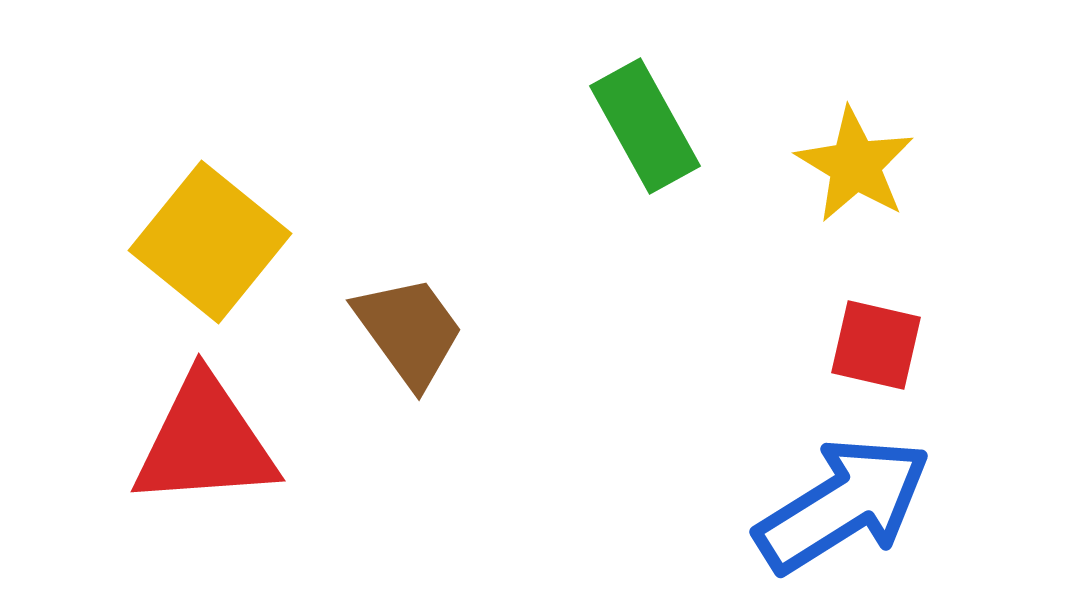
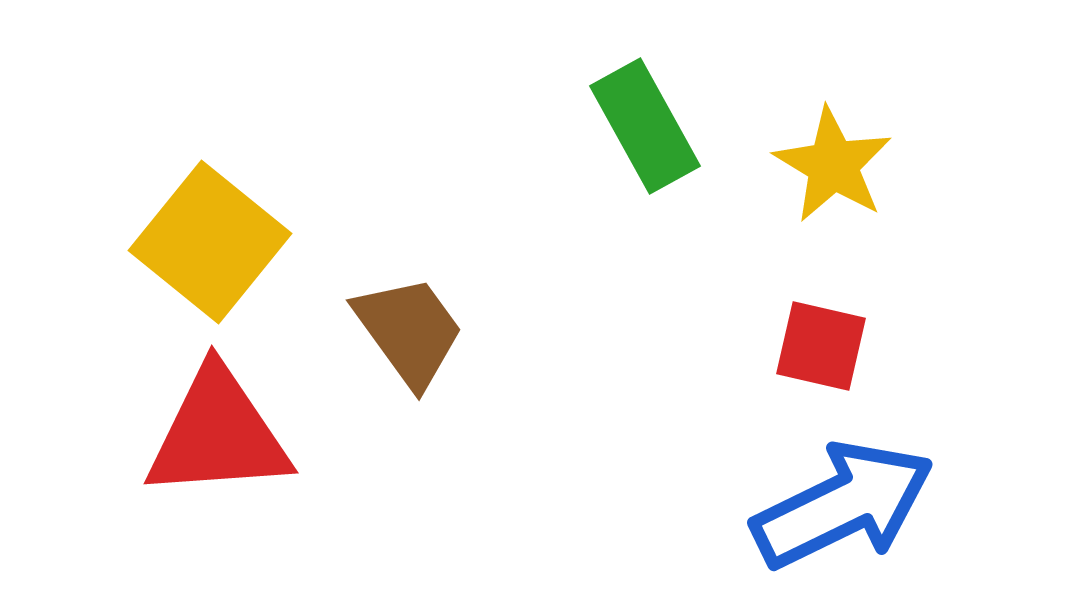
yellow star: moved 22 px left
red square: moved 55 px left, 1 px down
red triangle: moved 13 px right, 8 px up
blue arrow: rotated 6 degrees clockwise
